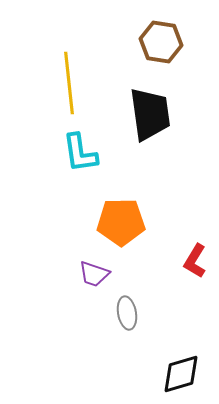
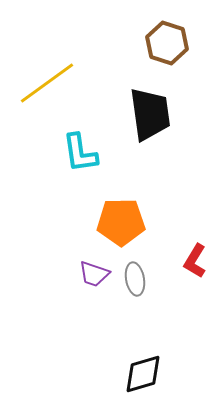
brown hexagon: moved 6 px right, 1 px down; rotated 9 degrees clockwise
yellow line: moved 22 px left; rotated 60 degrees clockwise
gray ellipse: moved 8 px right, 34 px up
black diamond: moved 38 px left
